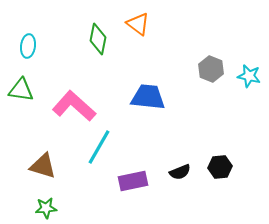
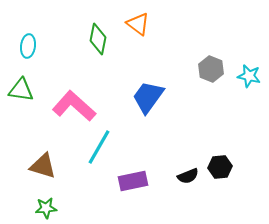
blue trapezoid: rotated 60 degrees counterclockwise
black semicircle: moved 8 px right, 4 px down
